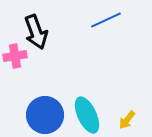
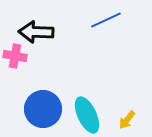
black arrow: rotated 112 degrees clockwise
pink cross: rotated 20 degrees clockwise
blue circle: moved 2 px left, 6 px up
